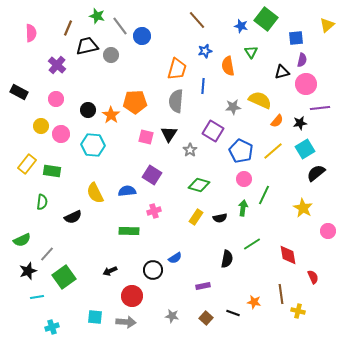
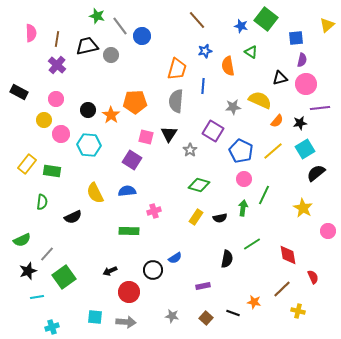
brown line at (68, 28): moved 11 px left, 11 px down; rotated 14 degrees counterclockwise
green triangle at (251, 52): rotated 24 degrees counterclockwise
black triangle at (282, 72): moved 2 px left, 6 px down
yellow circle at (41, 126): moved 3 px right, 6 px up
cyan hexagon at (93, 145): moved 4 px left
purple square at (152, 175): moved 20 px left, 15 px up
brown line at (281, 294): moved 1 px right, 5 px up; rotated 54 degrees clockwise
red circle at (132, 296): moved 3 px left, 4 px up
